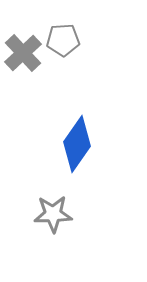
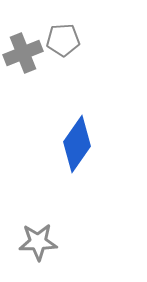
gray cross: rotated 21 degrees clockwise
gray star: moved 15 px left, 28 px down
